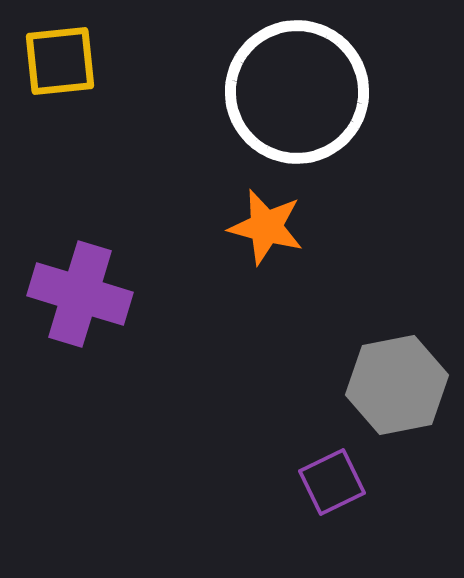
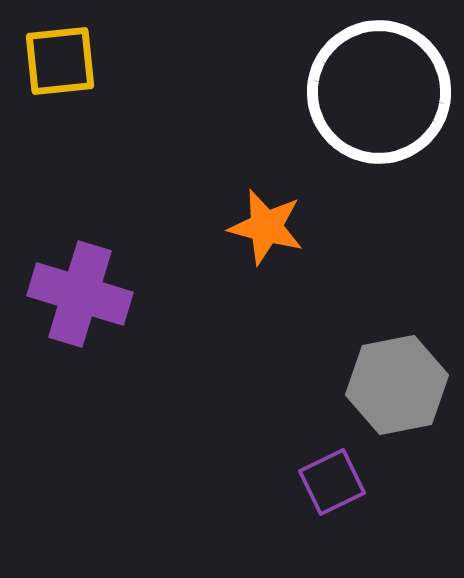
white circle: moved 82 px right
